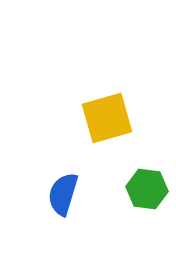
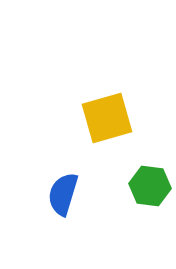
green hexagon: moved 3 px right, 3 px up
